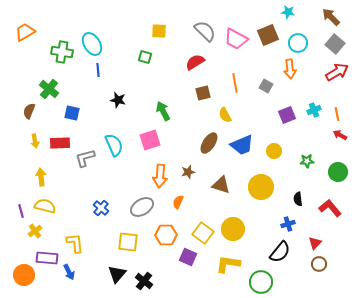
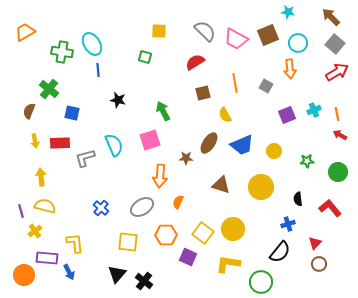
brown star at (188, 172): moved 2 px left, 14 px up; rotated 16 degrees clockwise
